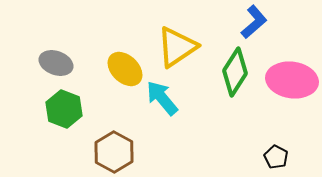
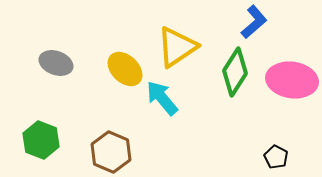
green hexagon: moved 23 px left, 31 px down
brown hexagon: moved 3 px left; rotated 6 degrees counterclockwise
